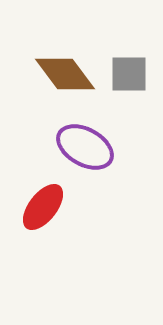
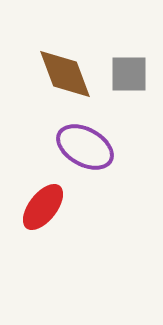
brown diamond: rotated 16 degrees clockwise
